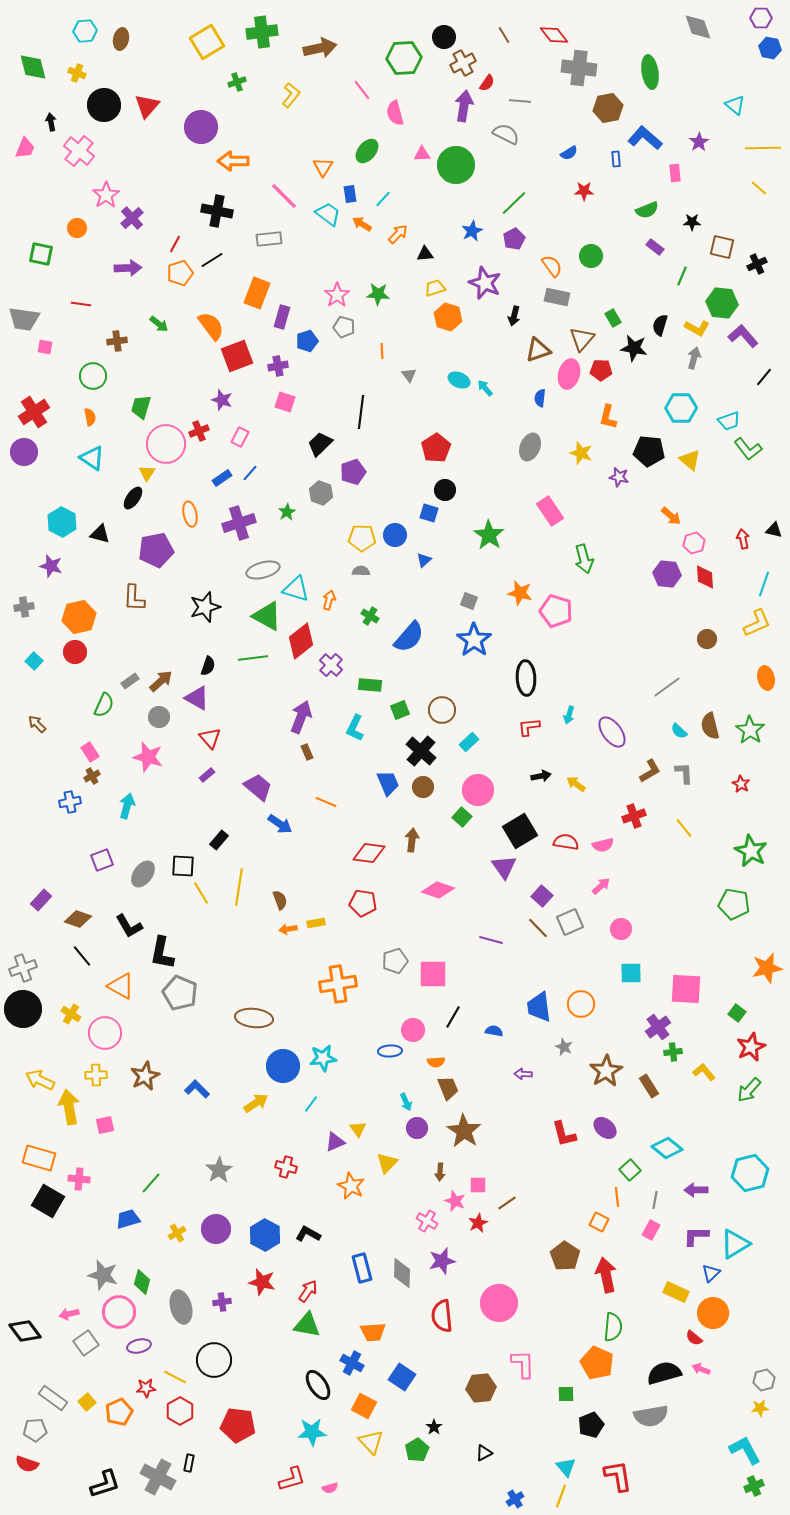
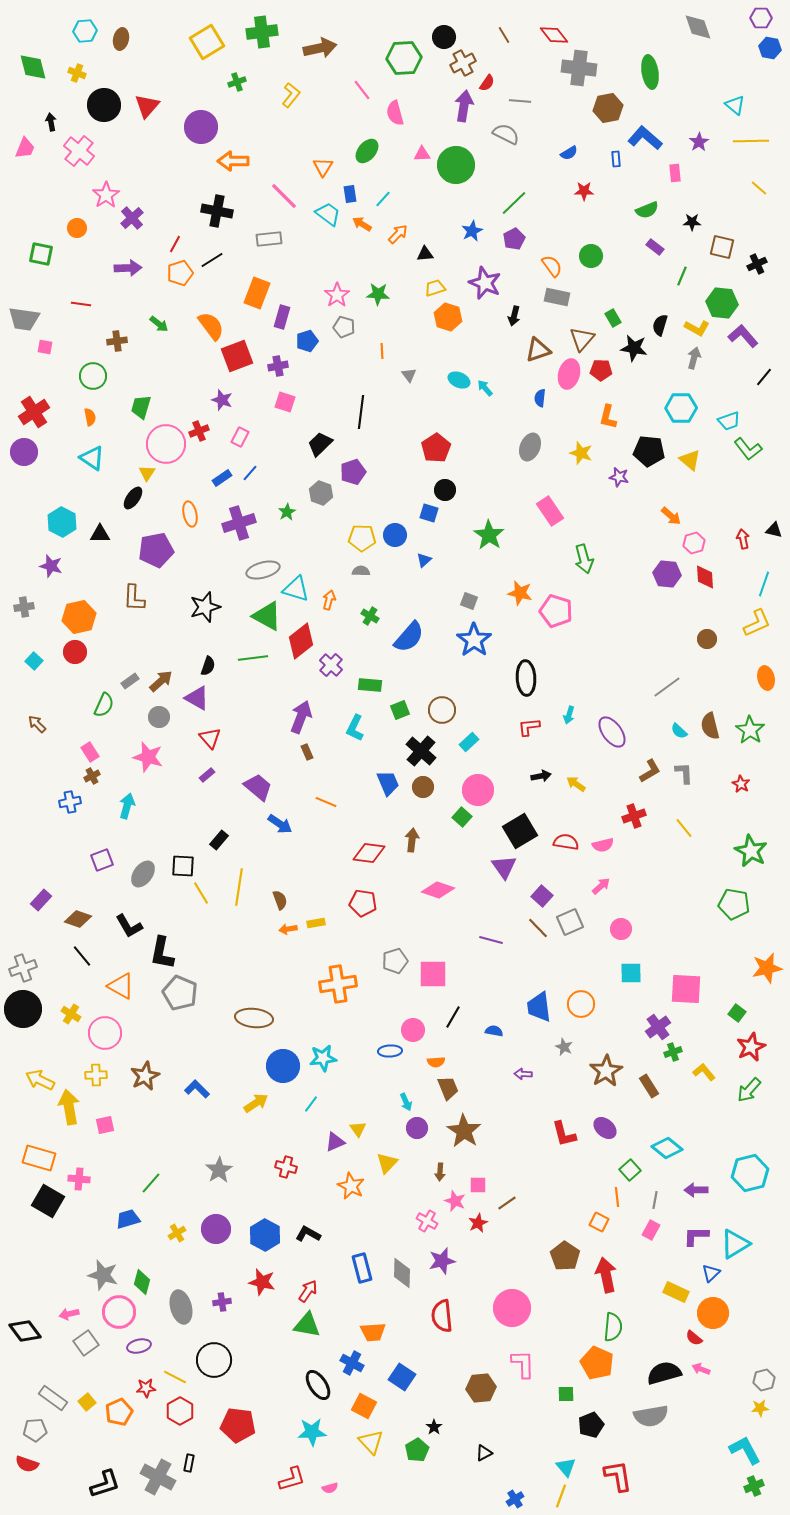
yellow line at (763, 148): moved 12 px left, 7 px up
black triangle at (100, 534): rotated 15 degrees counterclockwise
green cross at (673, 1052): rotated 12 degrees counterclockwise
pink circle at (499, 1303): moved 13 px right, 5 px down
